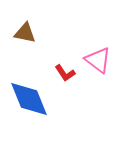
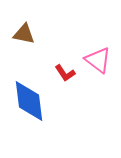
brown triangle: moved 1 px left, 1 px down
blue diamond: moved 2 px down; rotated 15 degrees clockwise
